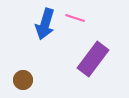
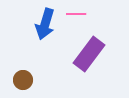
pink line: moved 1 px right, 4 px up; rotated 18 degrees counterclockwise
purple rectangle: moved 4 px left, 5 px up
